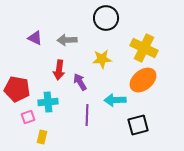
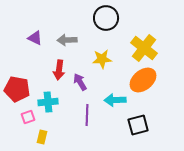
yellow cross: rotated 12 degrees clockwise
